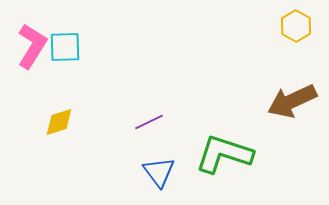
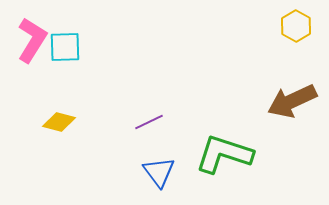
pink L-shape: moved 6 px up
yellow diamond: rotated 32 degrees clockwise
